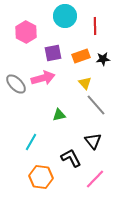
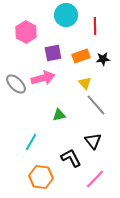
cyan circle: moved 1 px right, 1 px up
